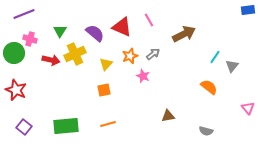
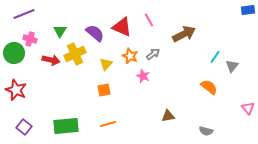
orange star: rotated 28 degrees counterclockwise
